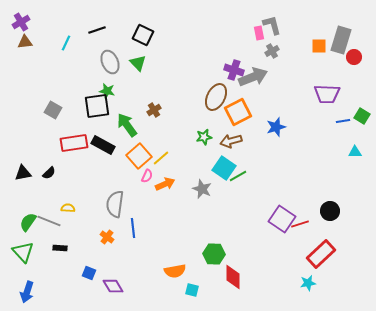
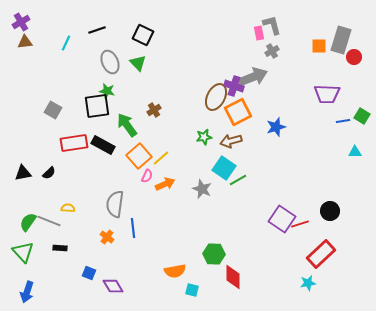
purple cross at (234, 70): moved 16 px down
green line at (238, 176): moved 4 px down
